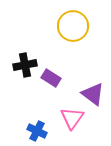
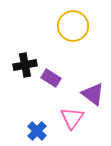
blue cross: rotated 18 degrees clockwise
